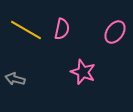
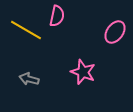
pink semicircle: moved 5 px left, 13 px up
gray arrow: moved 14 px right
